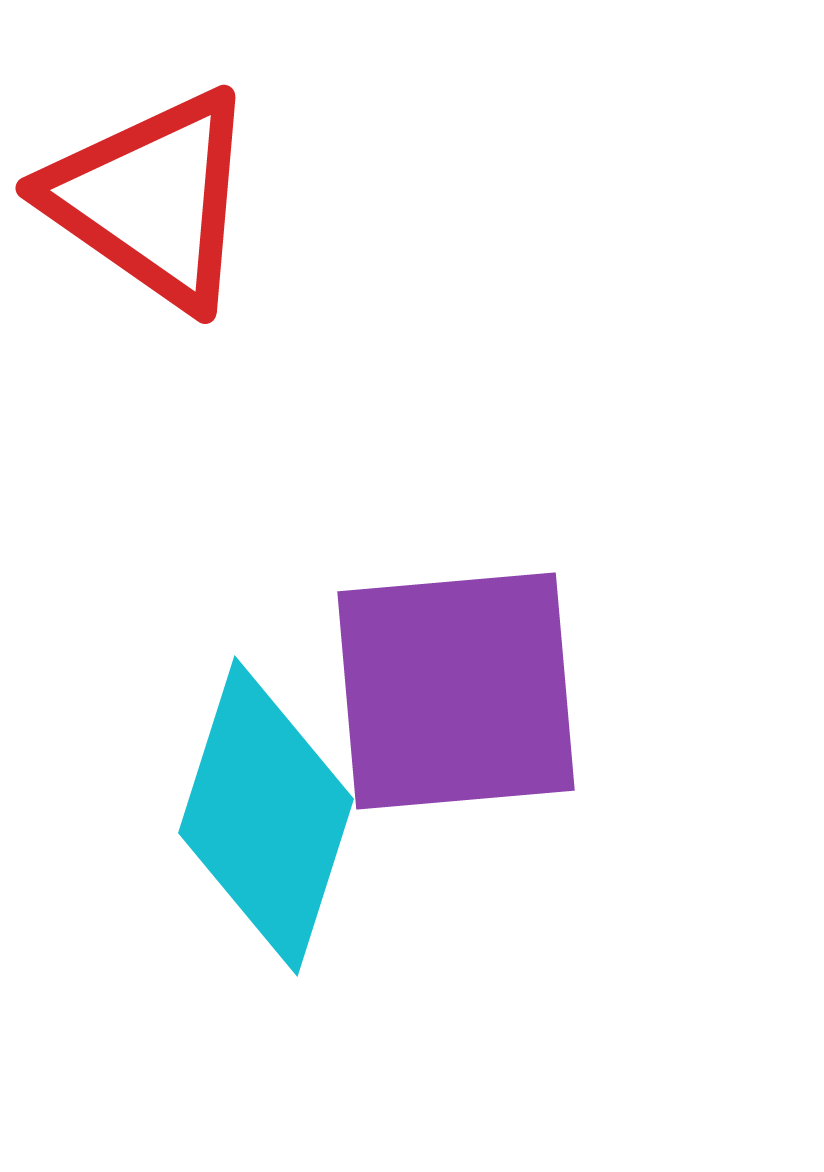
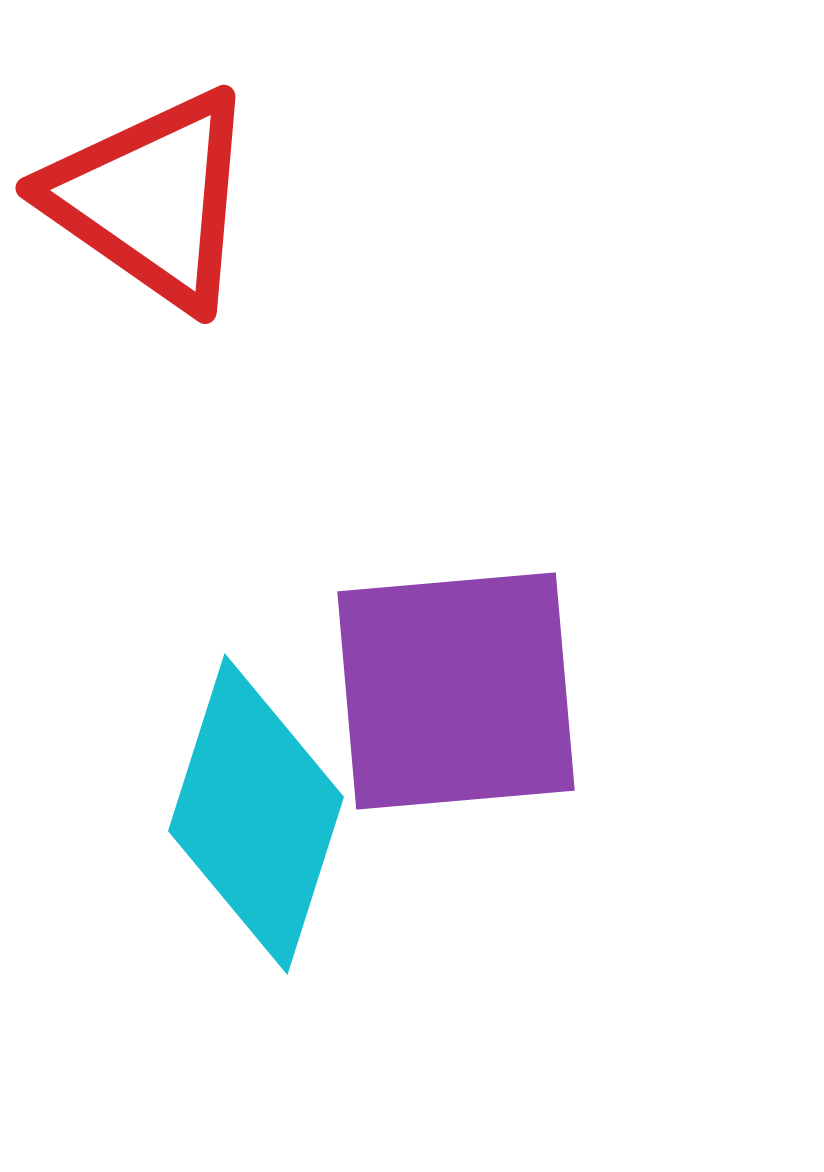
cyan diamond: moved 10 px left, 2 px up
